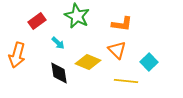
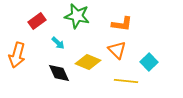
green star: rotated 15 degrees counterclockwise
black diamond: rotated 15 degrees counterclockwise
